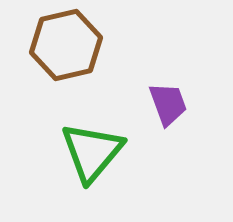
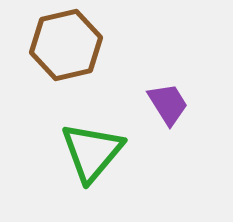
purple trapezoid: rotated 12 degrees counterclockwise
